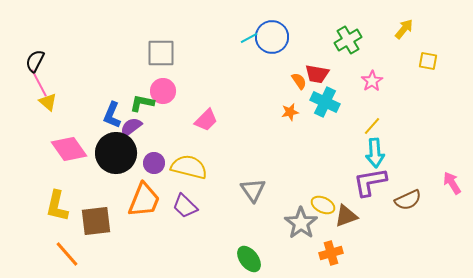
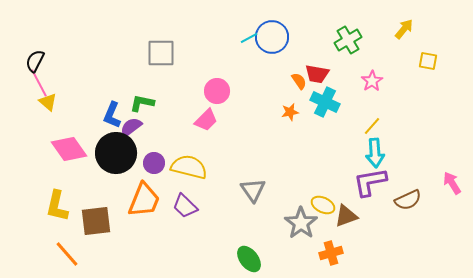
pink circle: moved 54 px right
